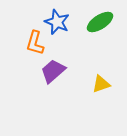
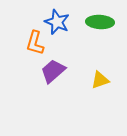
green ellipse: rotated 36 degrees clockwise
yellow triangle: moved 1 px left, 4 px up
